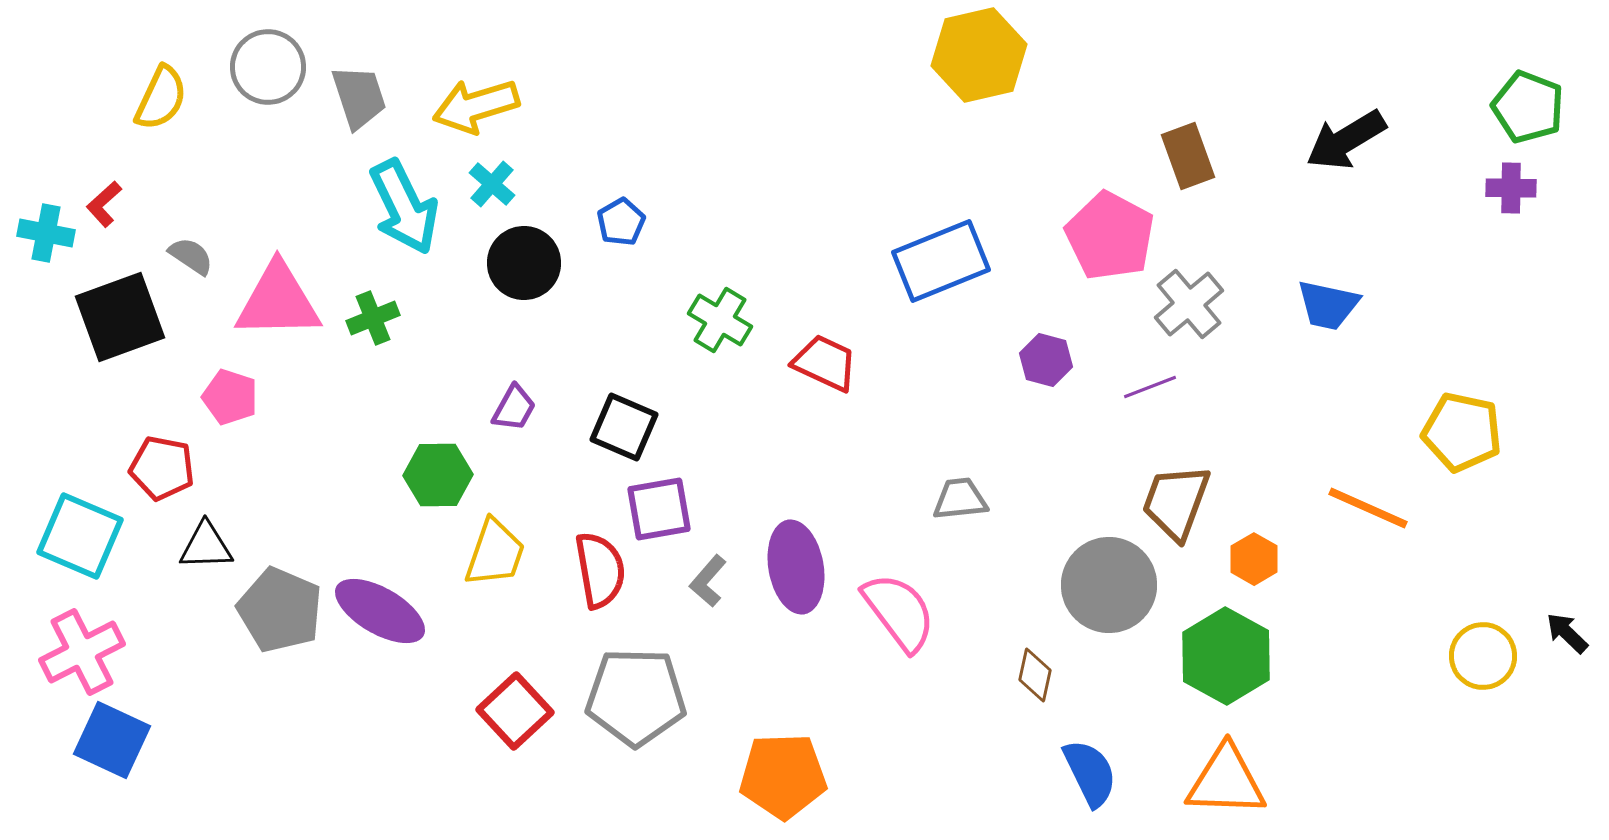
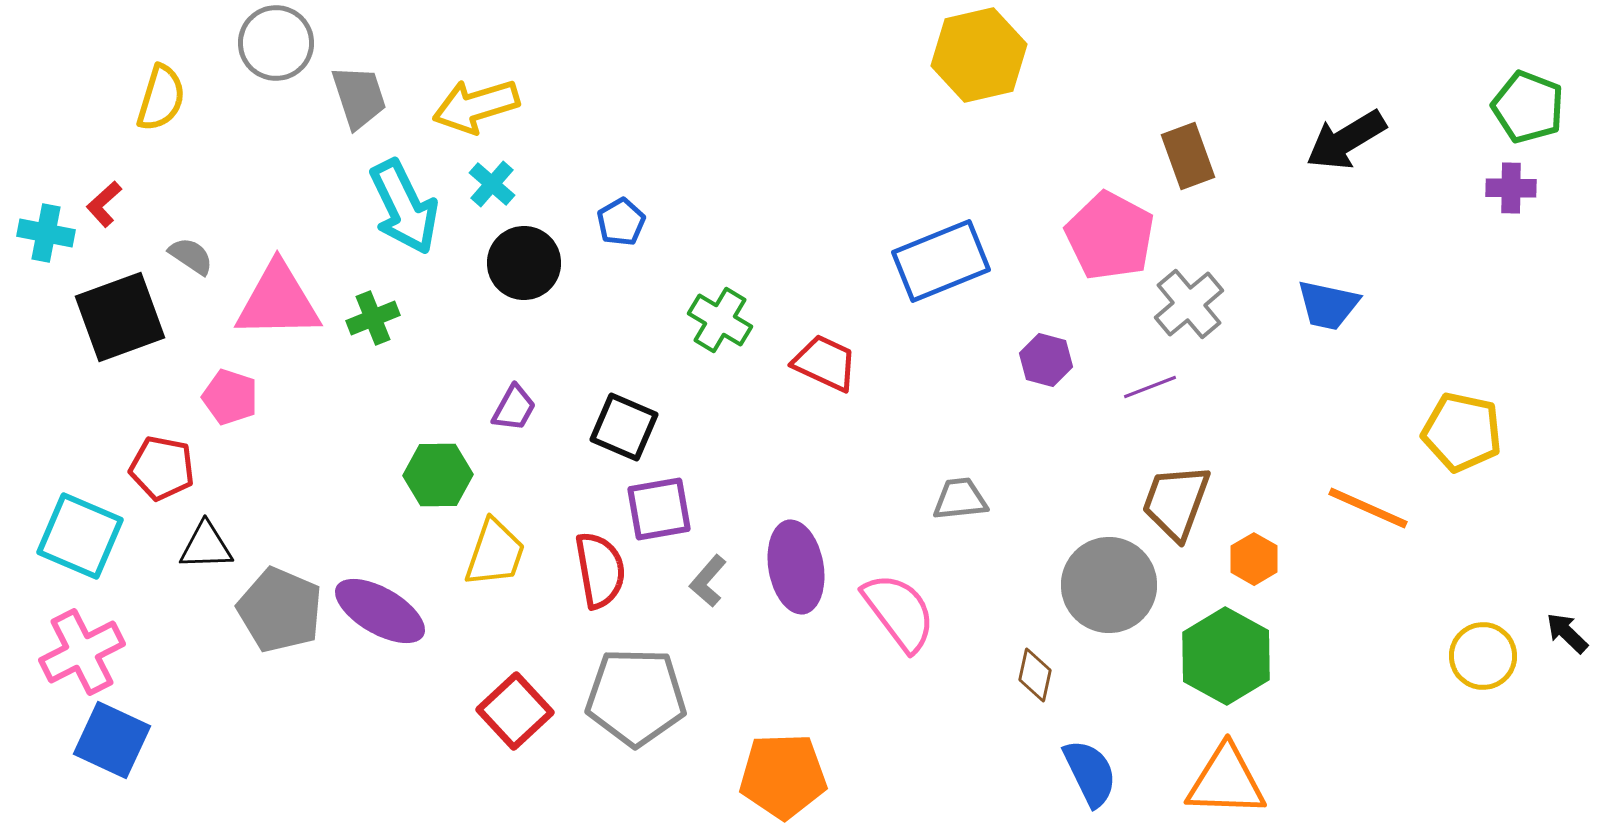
gray circle at (268, 67): moved 8 px right, 24 px up
yellow semicircle at (161, 98): rotated 8 degrees counterclockwise
